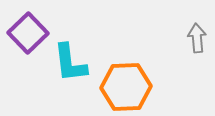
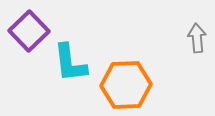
purple square: moved 1 px right, 2 px up
orange hexagon: moved 2 px up
